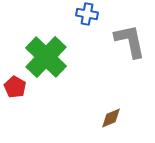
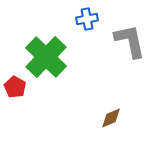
blue cross: moved 5 px down; rotated 20 degrees counterclockwise
